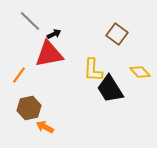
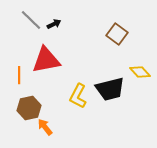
gray line: moved 1 px right, 1 px up
black arrow: moved 10 px up
red triangle: moved 3 px left, 6 px down
yellow L-shape: moved 15 px left, 26 px down; rotated 25 degrees clockwise
orange line: rotated 36 degrees counterclockwise
black trapezoid: rotated 72 degrees counterclockwise
orange arrow: rotated 24 degrees clockwise
